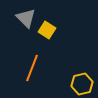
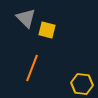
yellow square: rotated 18 degrees counterclockwise
yellow hexagon: rotated 20 degrees clockwise
